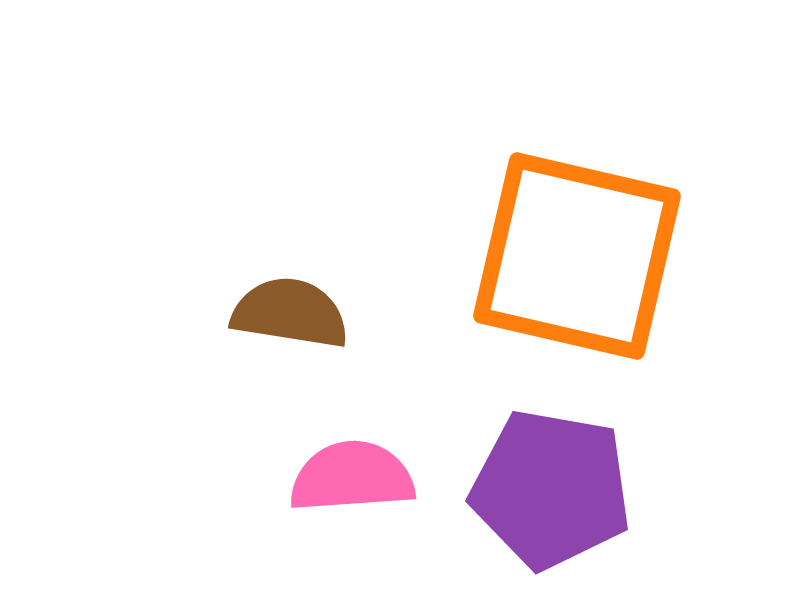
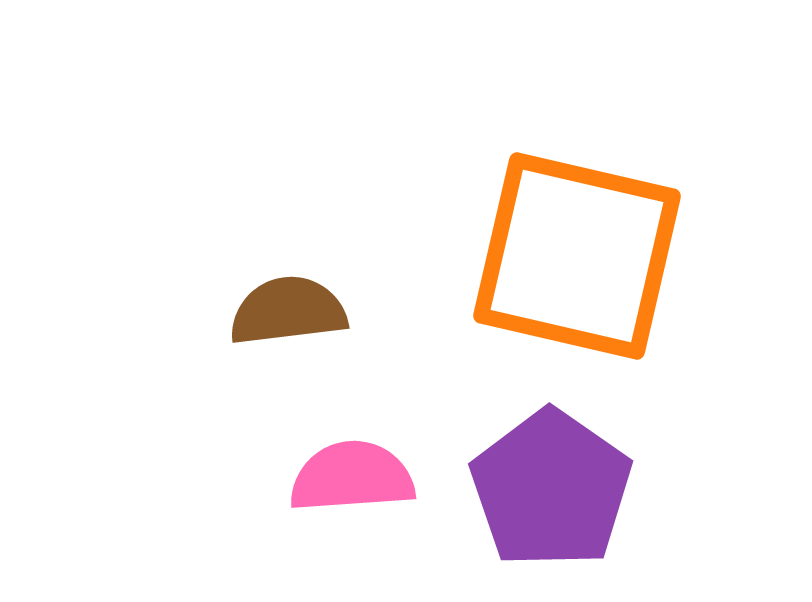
brown semicircle: moved 2 px left, 2 px up; rotated 16 degrees counterclockwise
purple pentagon: rotated 25 degrees clockwise
